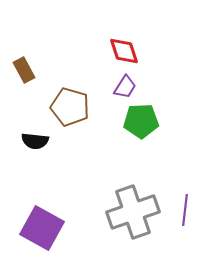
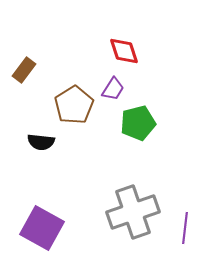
brown rectangle: rotated 65 degrees clockwise
purple trapezoid: moved 12 px left, 2 px down
brown pentagon: moved 4 px right, 2 px up; rotated 24 degrees clockwise
green pentagon: moved 3 px left, 2 px down; rotated 12 degrees counterclockwise
black semicircle: moved 6 px right, 1 px down
purple line: moved 18 px down
